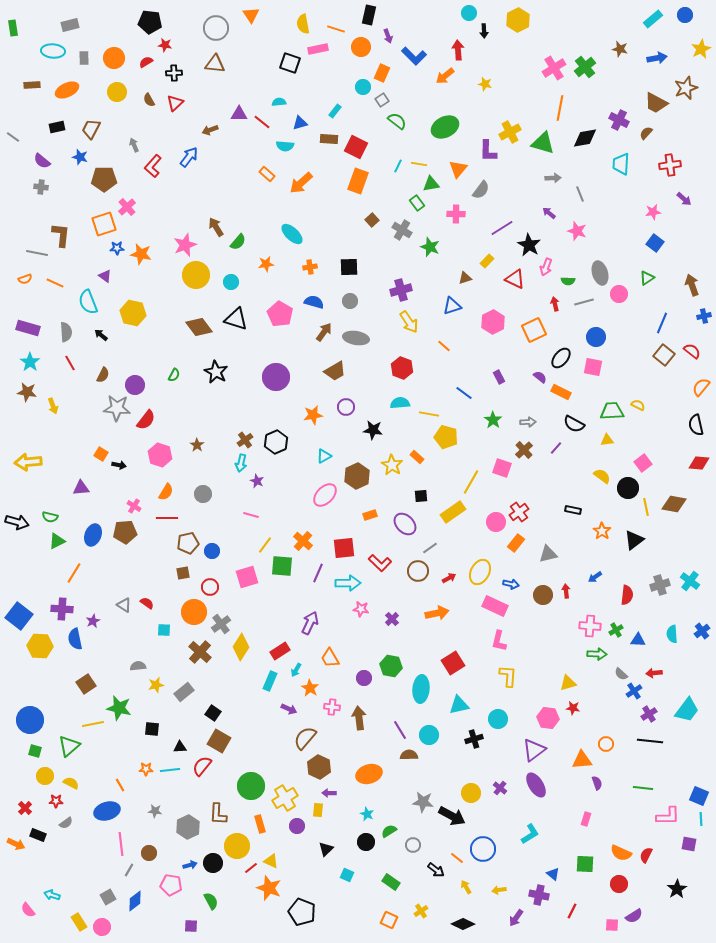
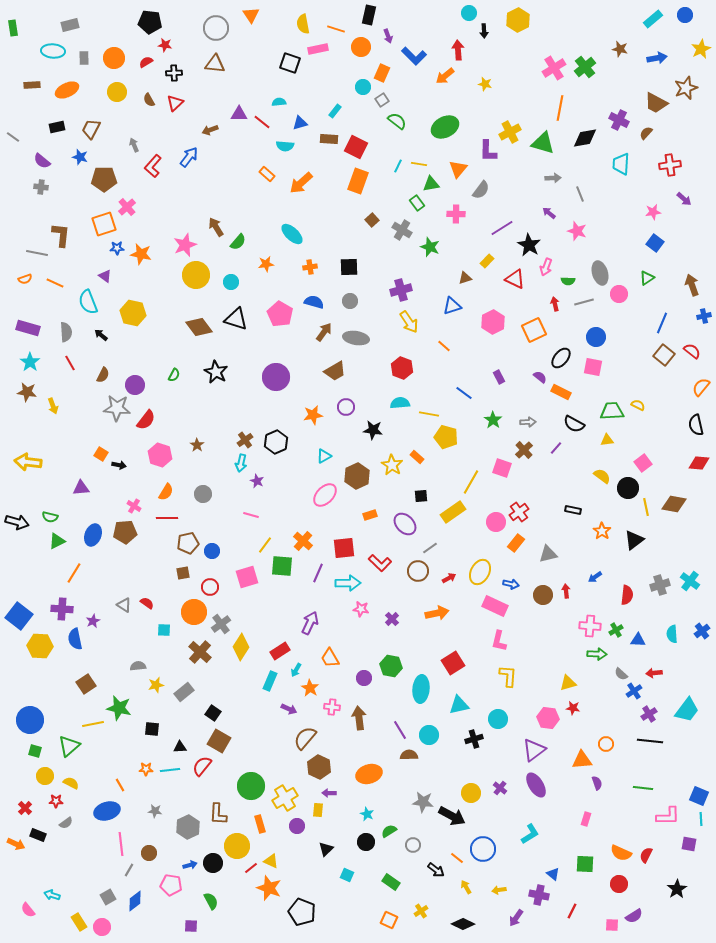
yellow arrow at (28, 462): rotated 12 degrees clockwise
